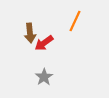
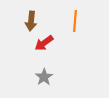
orange line: rotated 20 degrees counterclockwise
brown arrow: moved 1 px right, 12 px up; rotated 12 degrees clockwise
